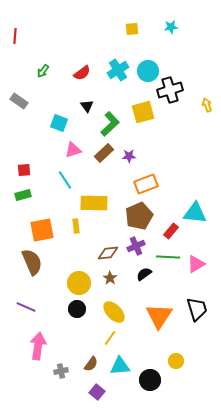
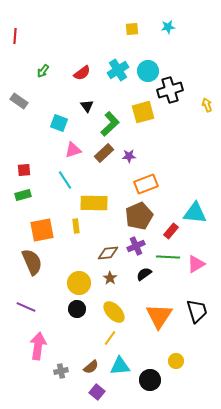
cyan star at (171, 27): moved 3 px left
black trapezoid at (197, 309): moved 2 px down
brown semicircle at (91, 364): moved 3 px down; rotated 14 degrees clockwise
